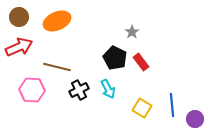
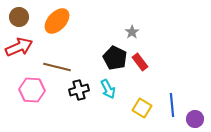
orange ellipse: rotated 24 degrees counterclockwise
red rectangle: moved 1 px left
black cross: rotated 12 degrees clockwise
